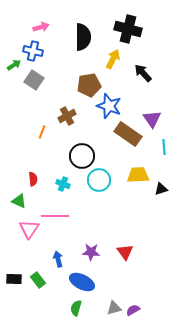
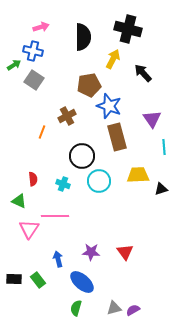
brown rectangle: moved 11 px left, 3 px down; rotated 40 degrees clockwise
cyan circle: moved 1 px down
blue ellipse: rotated 15 degrees clockwise
